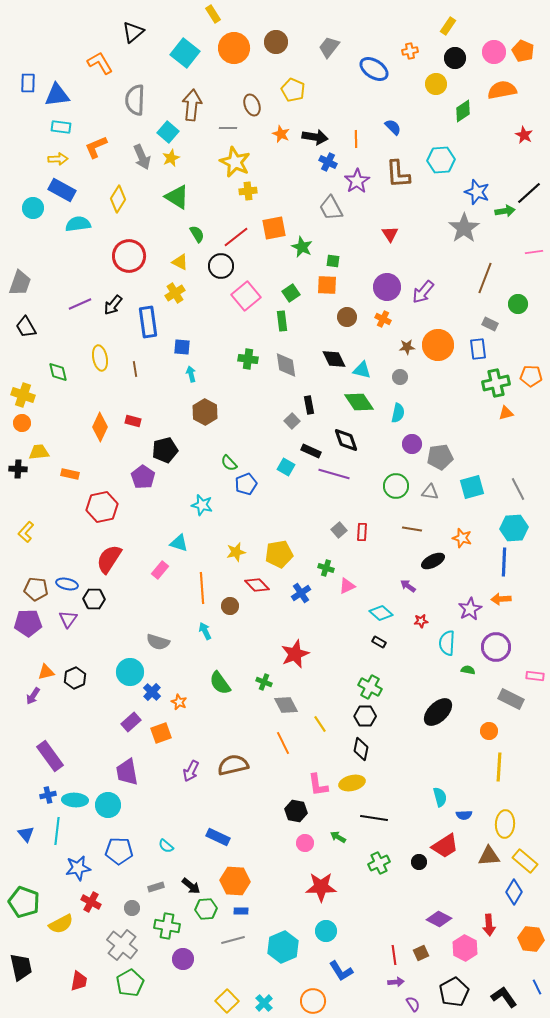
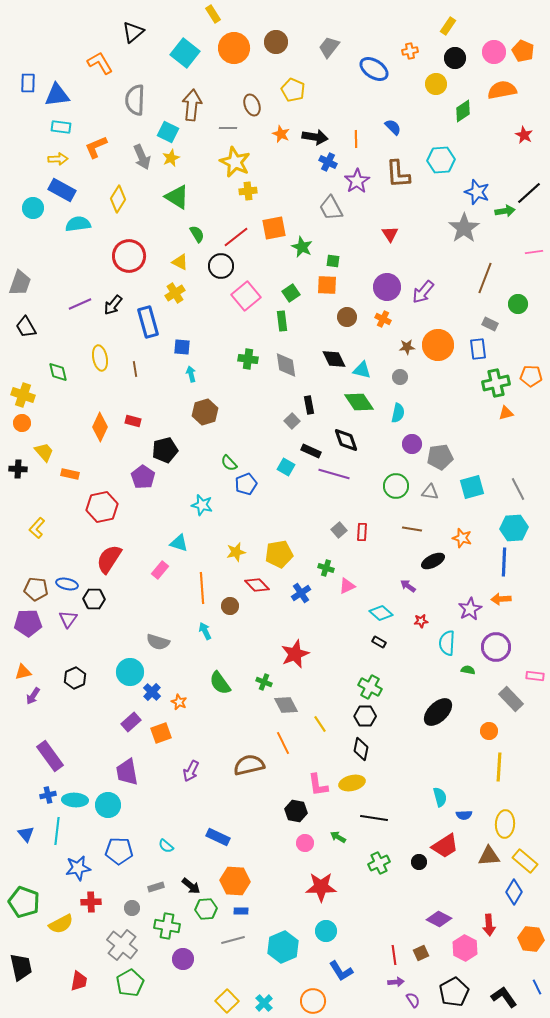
cyan square at (168, 132): rotated 15 degrees counterclockwise
blue rectangle at (148, 322): rotated 8 degrees counterclockwise
brown hexagon at (205, 412): rotated 15 degrees clockwise
yellow trapezoid at (39, 452): moved 5 px right; rotated 55 degrees clockwise
yellow L-shape at (26, 532): moved 11 px right, 4 px up
orange triangle at (46, 672): moved 23 px left
gray rectangle at (511, 699): rotated 20 degrees clockwise
brown semicircle at (233, 765): moved 16 px right
red cross at (91, 902): rotated 30 degrees counterclockwise
purple semicircle at (413, 1004): moved 4 px up
